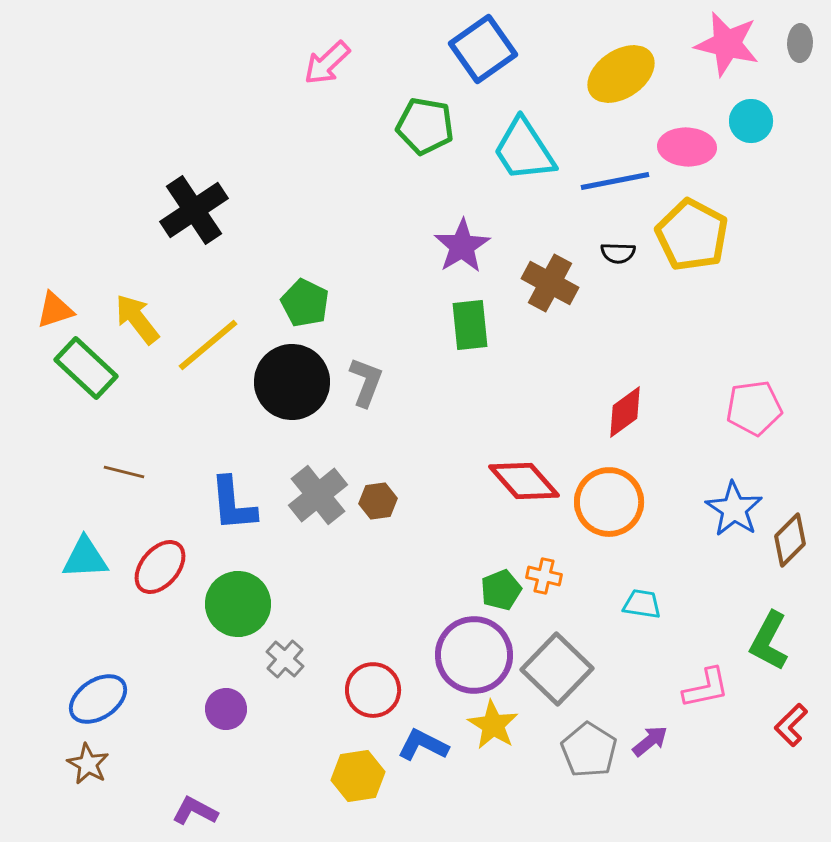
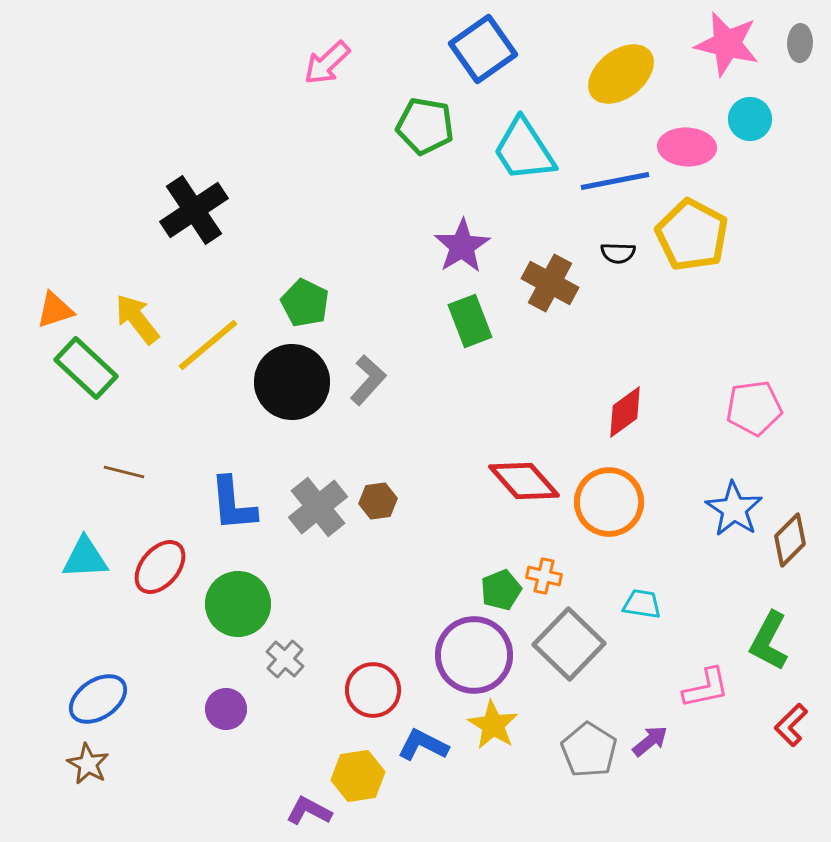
yellow ellipse at (621, 74): rotated 4 degrees counterclockwise
cyan circle at (751, 121): moved 1 px left, 2 px up
green rectangle at (470, 325): moved 4 px up; rotated 15 degrees counterclockwise
gray L-shape at (366, 382): moved 2 px right, 2 px up; rotated 21 degrees clockwise
gray cross at (318, 495): moved 12 px down
gray square at (557, 669): moved 12 px right, 25 px up
purple L-shape at (195, 811): moved 114 px right
